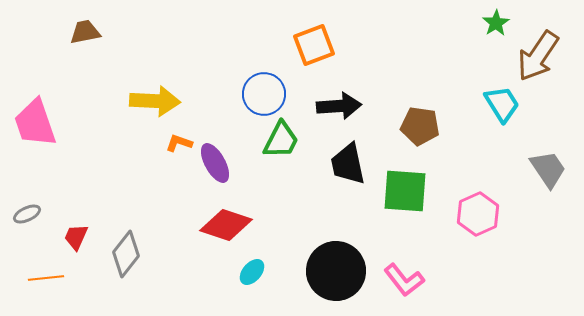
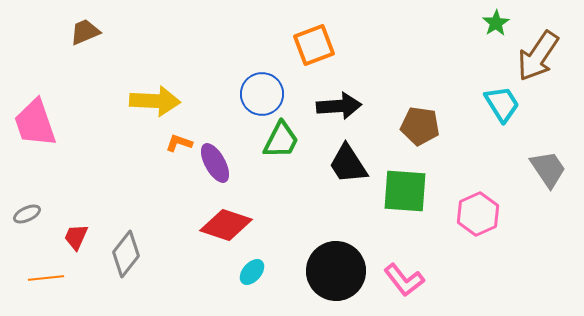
brown trapezoid: rotated 12 degrees counterclockwise
blue circle: moved 2 px left
black trapezoid: rotated 21 degrees counterclockwise
